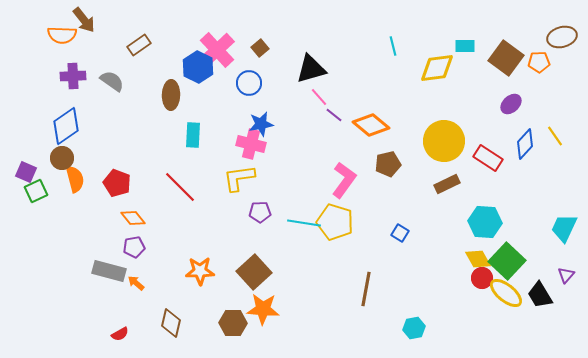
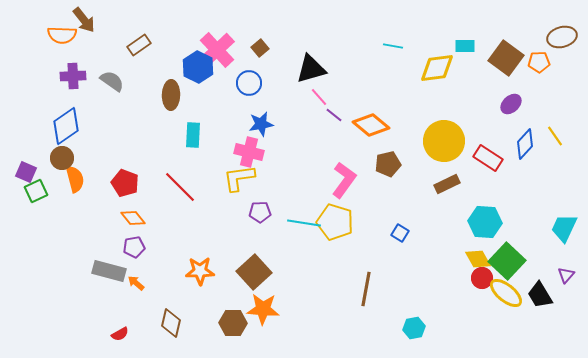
cyan line at (393, 46): rotated 66 degrees counterclockwise
pink cross at (251, 144): moved 2 px left, 8 px down
red pentagon at (117, 183): moved 8 px right
